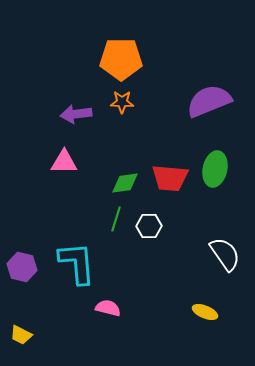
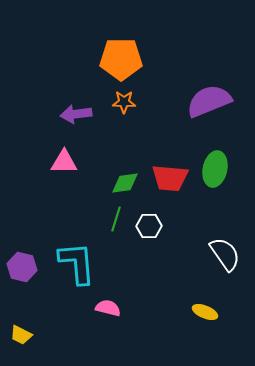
orange star: moved 2 px right
